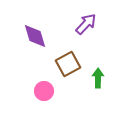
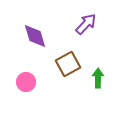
pink circle: moved 18 px left, 9 px up
